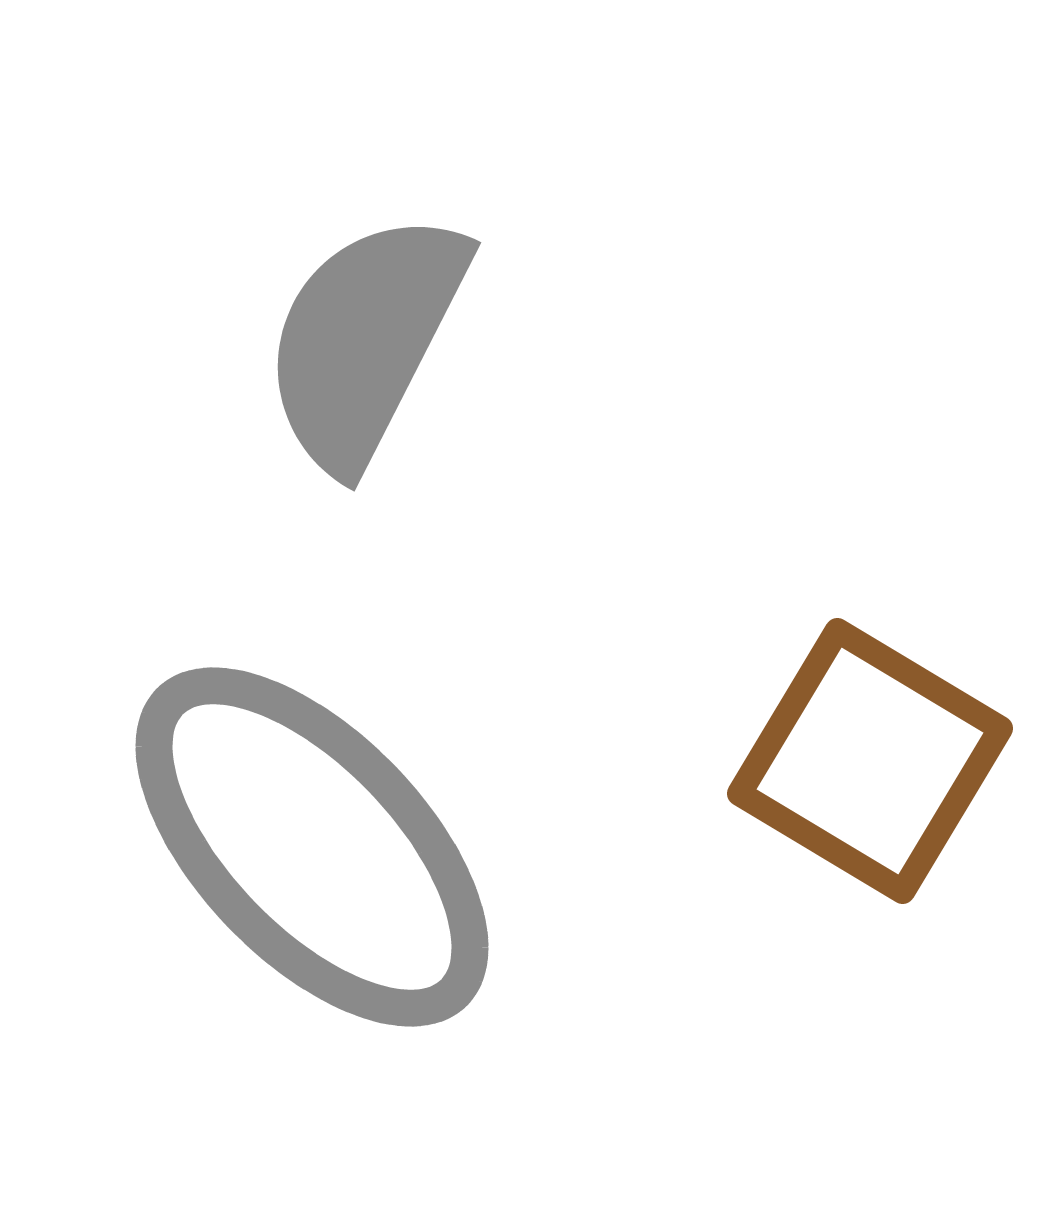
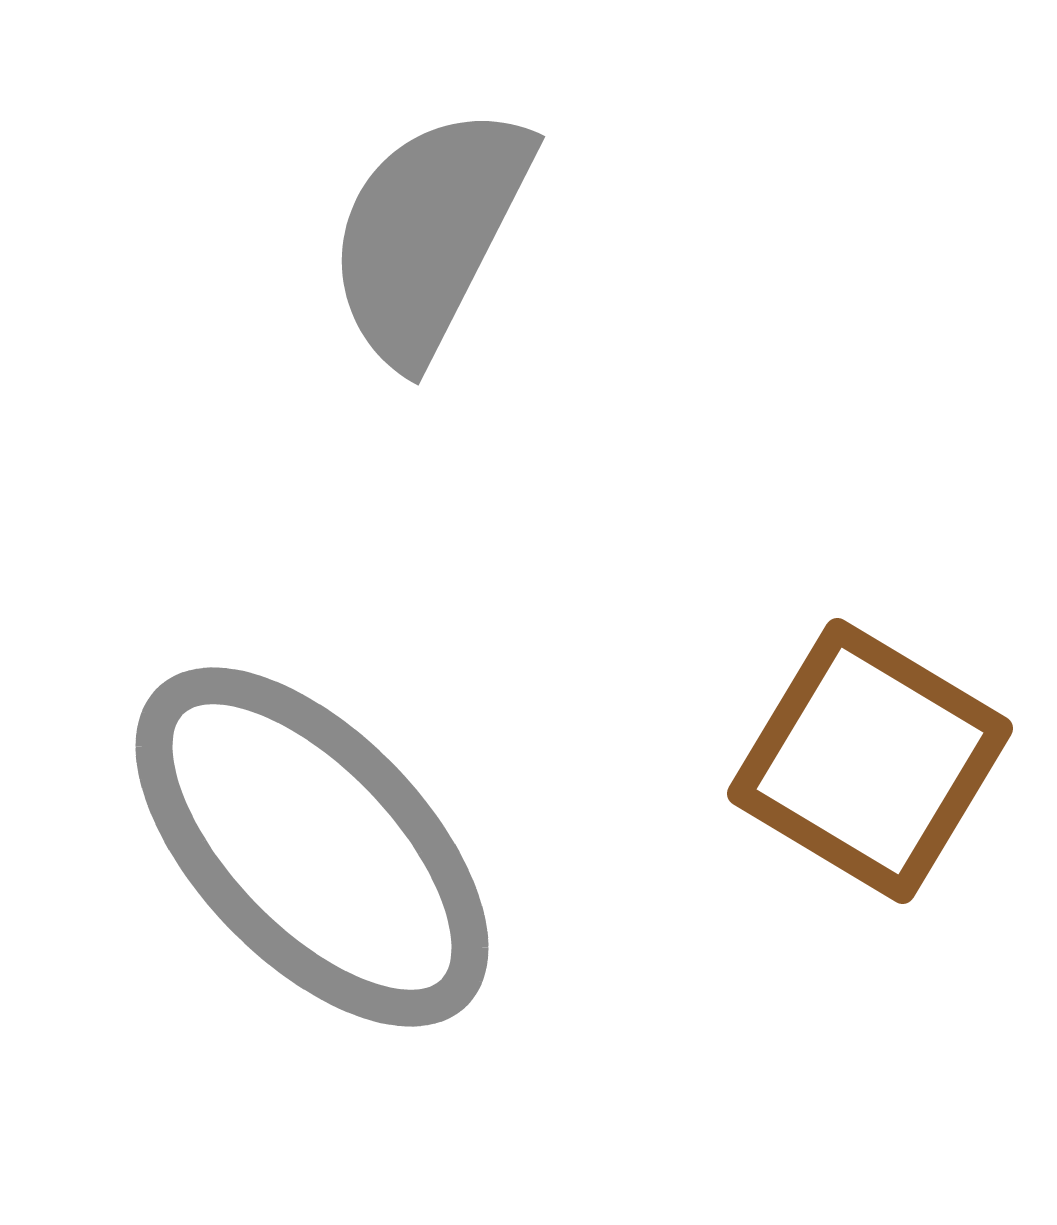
gray semicircle: moved 64 px right, 106 px up
